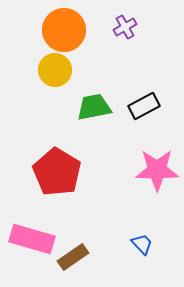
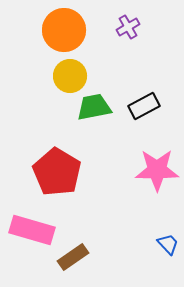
purple cross: moved 3 px right
yellow circle: moved 15 px right, 6 px down
pink rectangle: moved 9 px up
blue trapezoid: moved 26 px right
